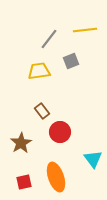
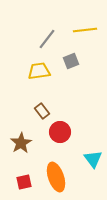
gray line: moved 2 px left
